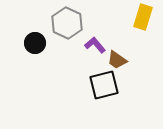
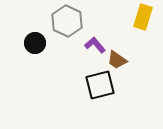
gray hexagon: moved 2 px up
black square: moved 4 px left
